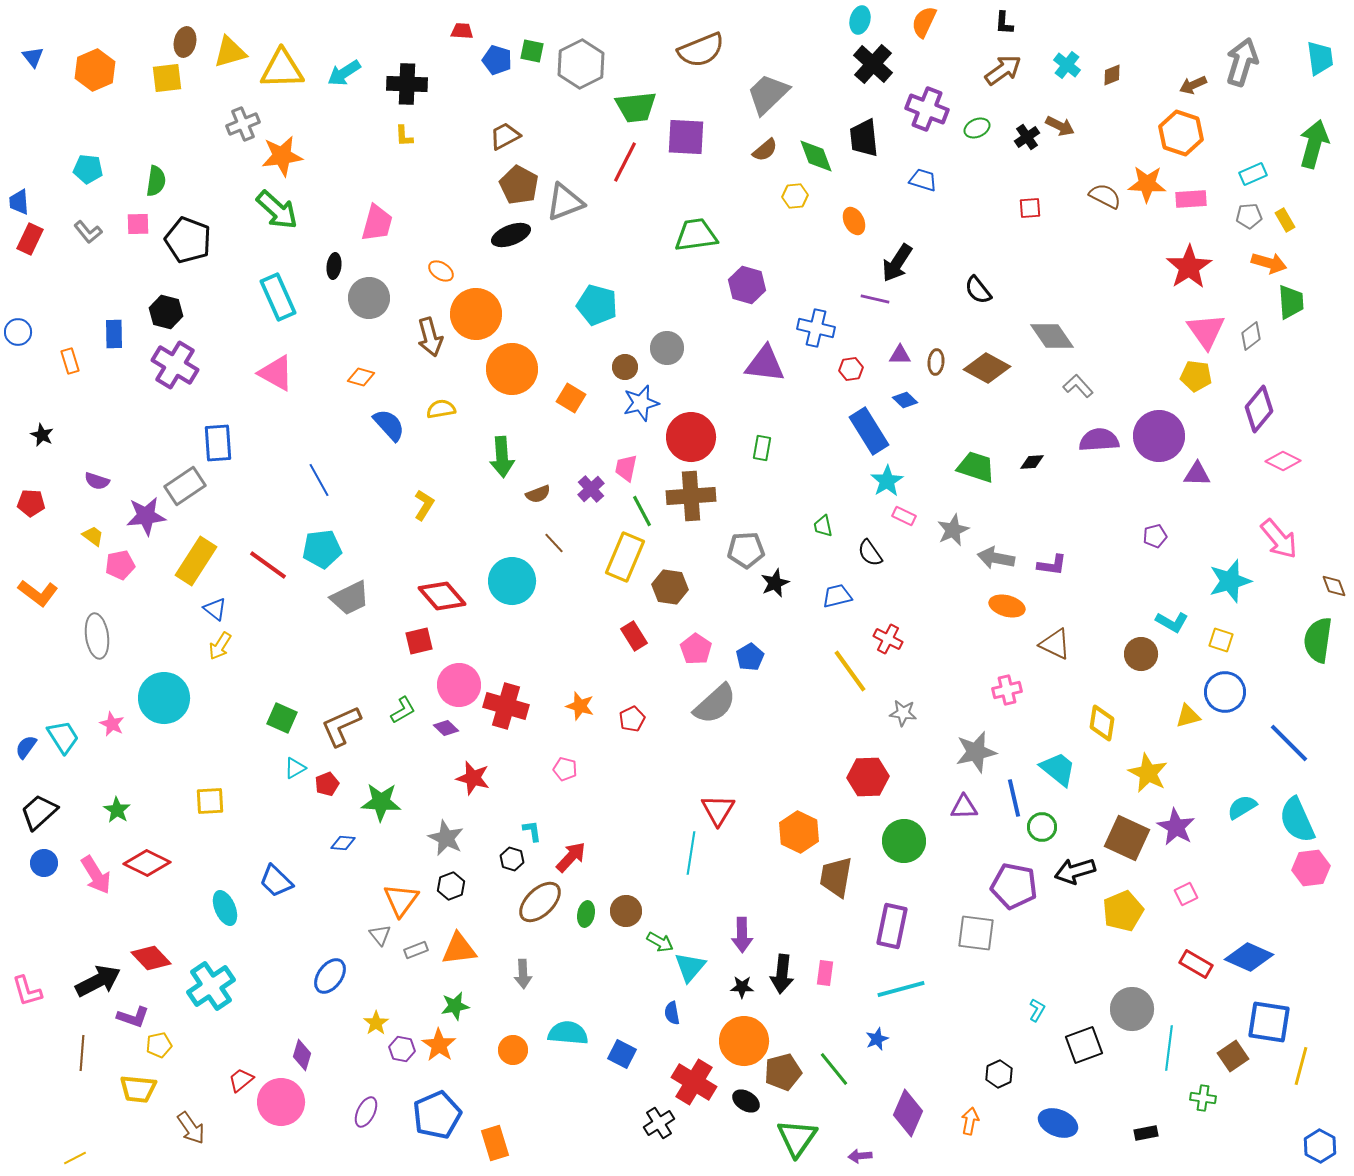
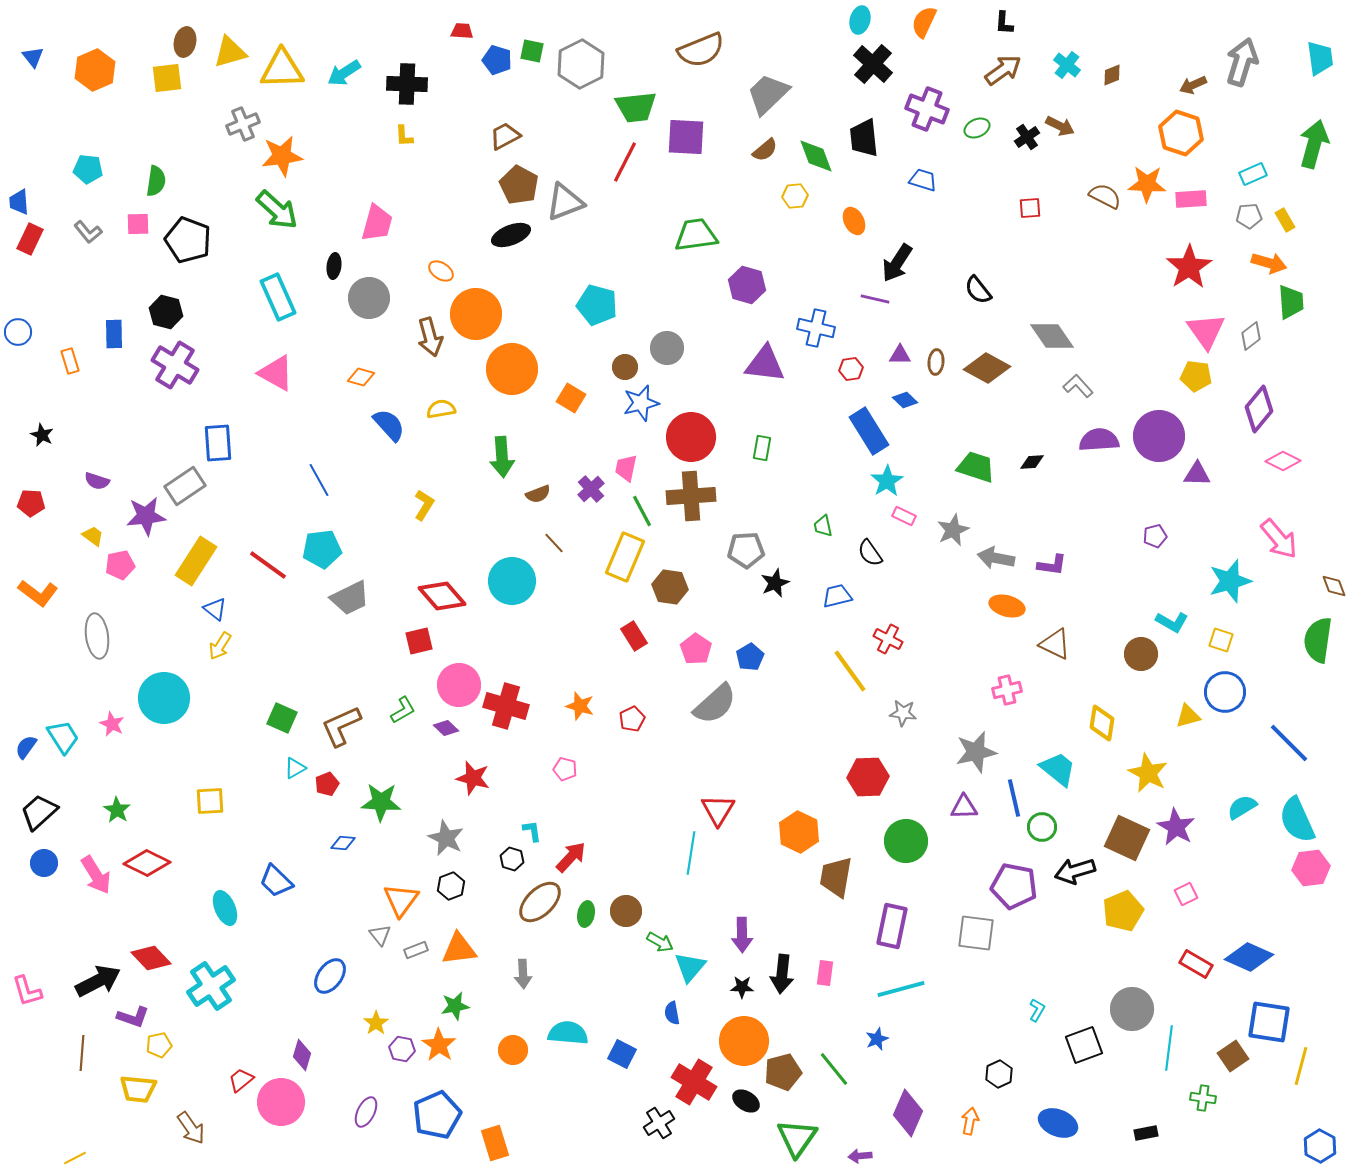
green circle at (904, 841): moved 2 px right
